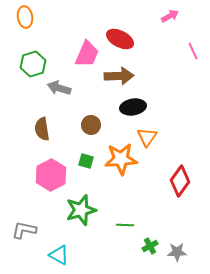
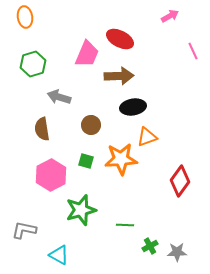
gray arrow: moved 9 px down
orange triangle: rotated 35 degrees clockwise
